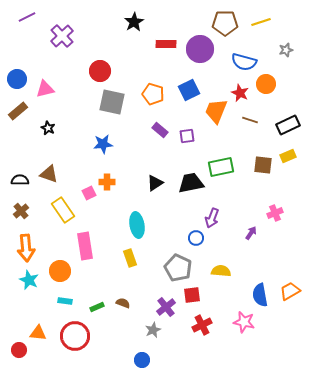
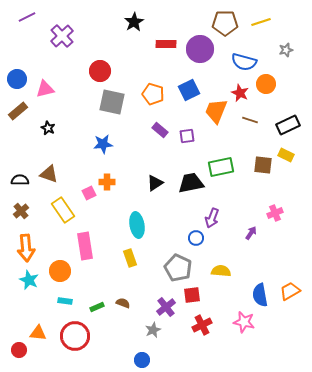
yellow rectangle at (288, 156): moved 2 px left, 1 px up; rotated 49 degrees clockwise
